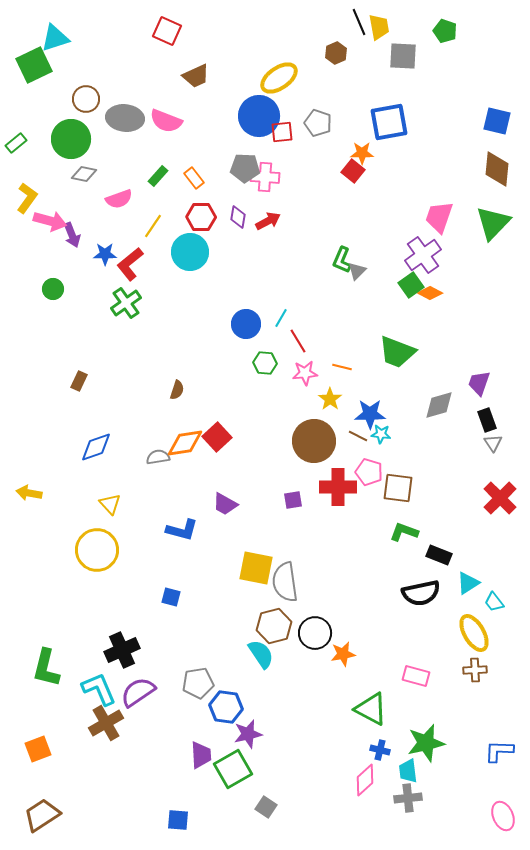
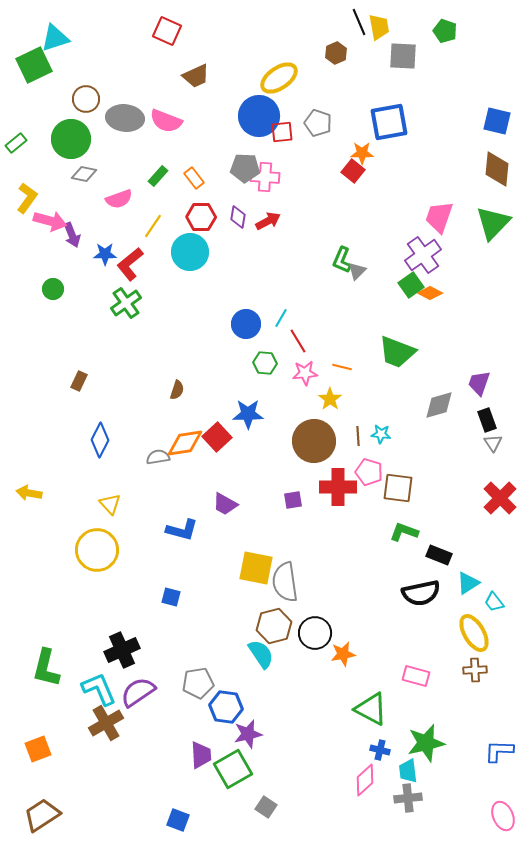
blue star at (370, 414): moved 122 px left
brown line at (358, 436): rotated 60 degrees clockwise
blue diamond at (96, 447): moved 4 px right, 7 px up; rotated 44 degrees counterclockwise
blue square at (178, 820): rotated 15 degrees clockwise
